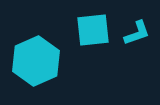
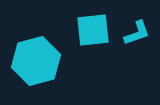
cyan hexagon: rotated 9 degrees clockwise
